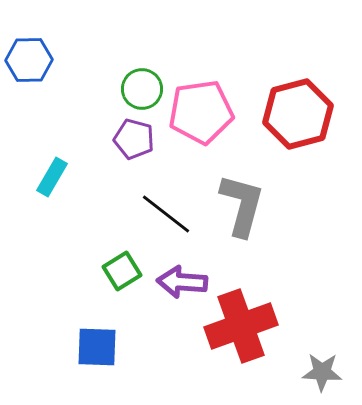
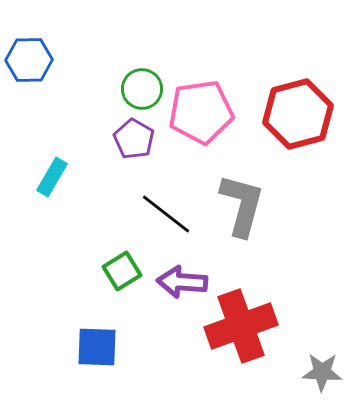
purple pentagon: rotated 15 degrees clockwise
